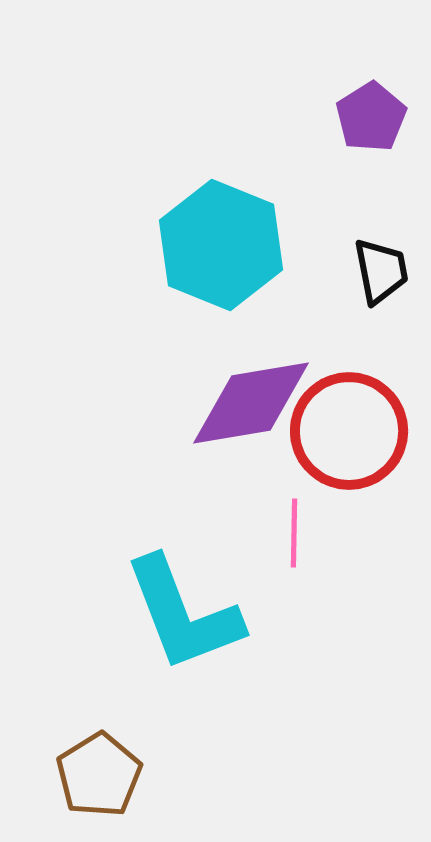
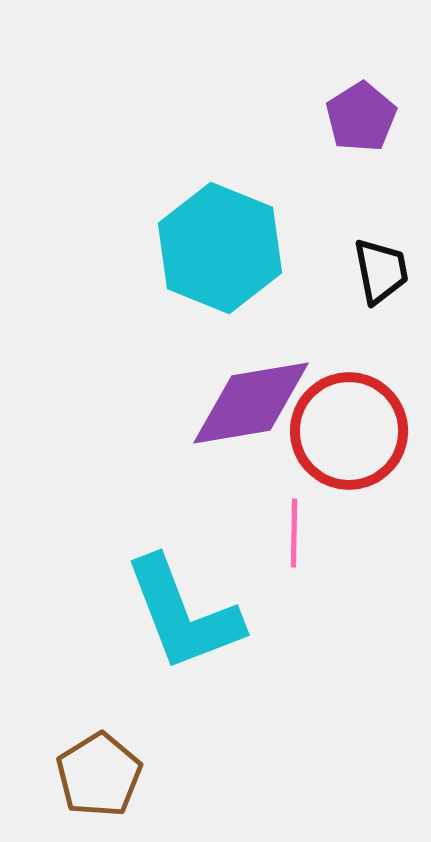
purple pentagon: moved 10 px left
cyan hexagon: moved 1 px left, 3 px down
